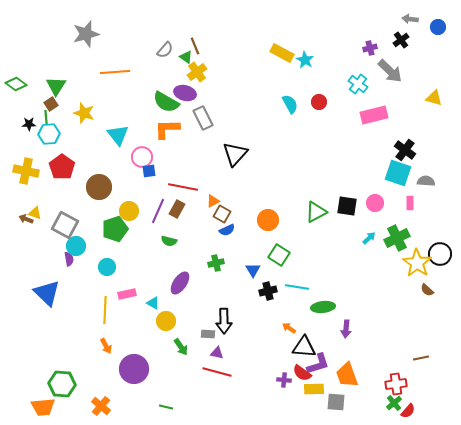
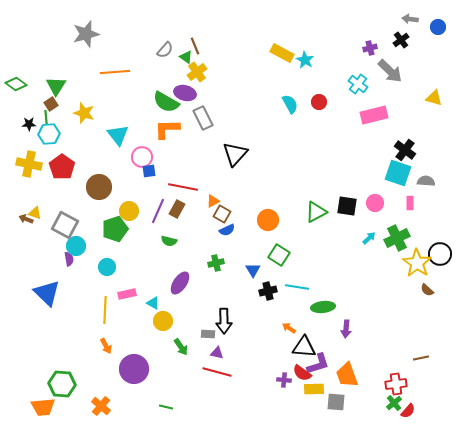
yellow cross at (26, 171): moved 3 px right, 7 px up
yellow circle at (166, 321): moved 3 px left
